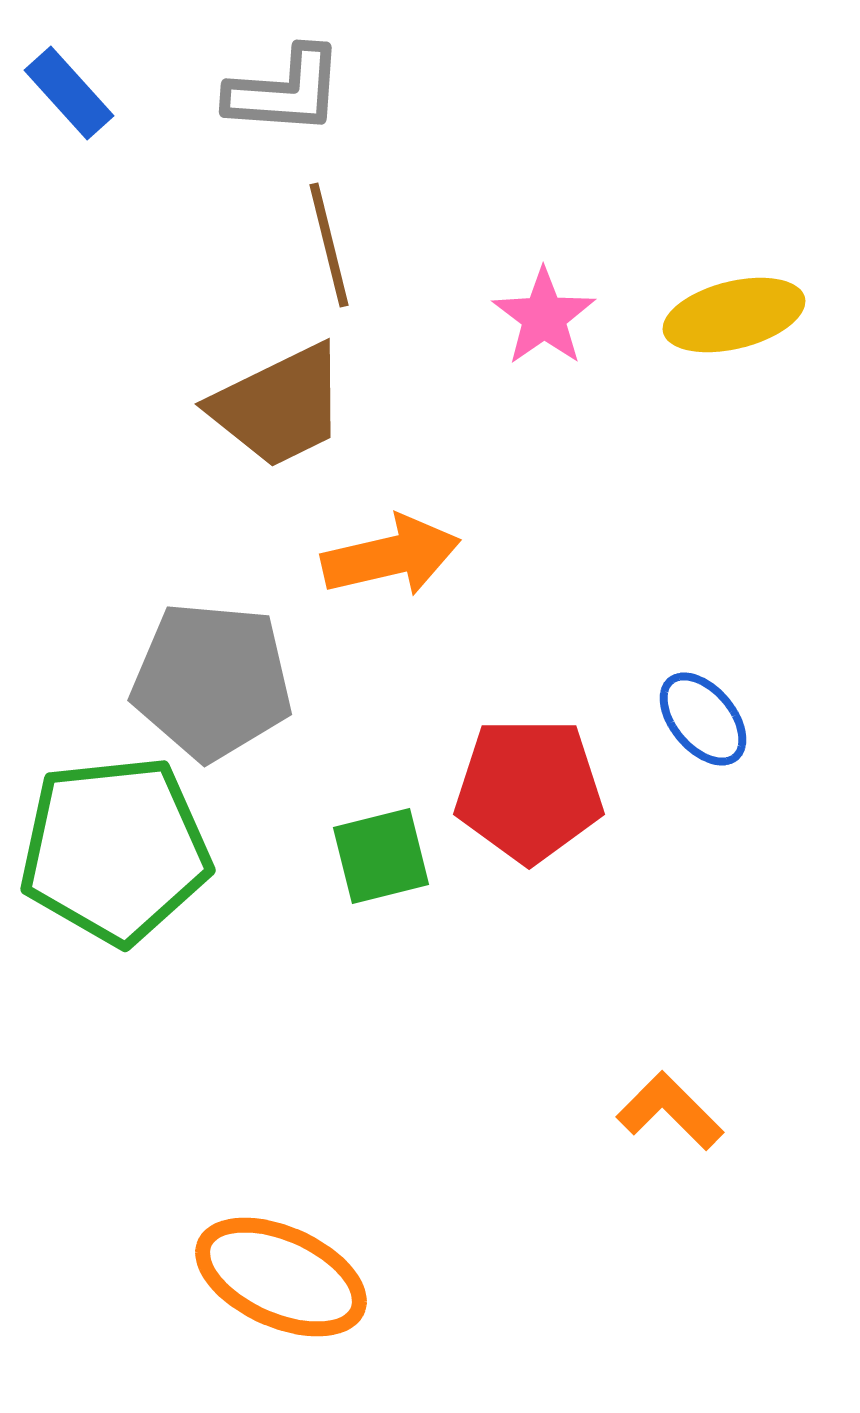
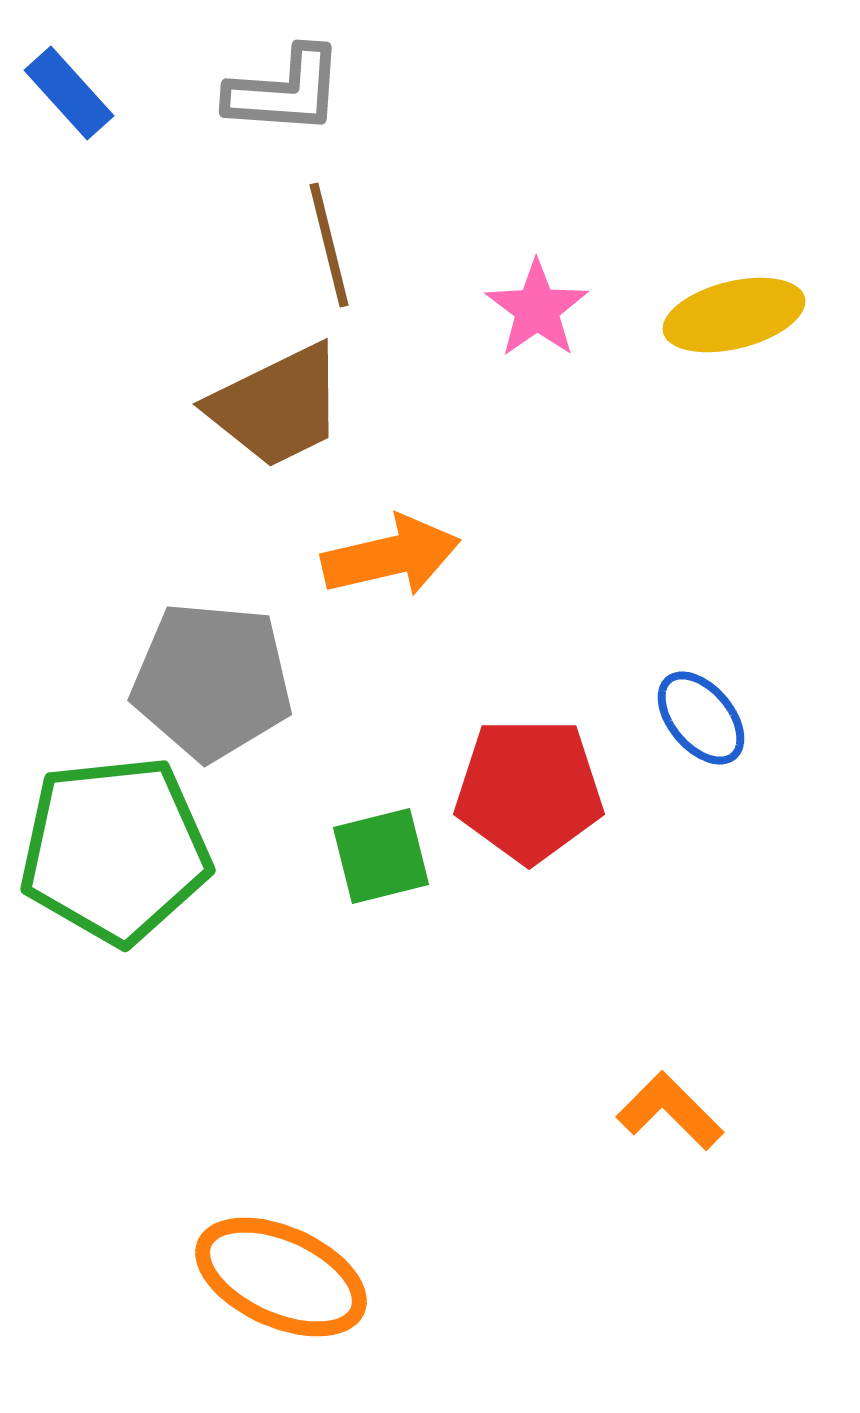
pink star: moved 7 px left, 8 px up
brown trapezoid: moved 2 px left
blue ellipse: moved 2 px left, 1 px up
